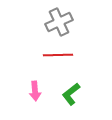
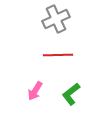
gray cross: moved 3 px left, 3 px up
pink arrow: rotated 36 degrees clockwise
